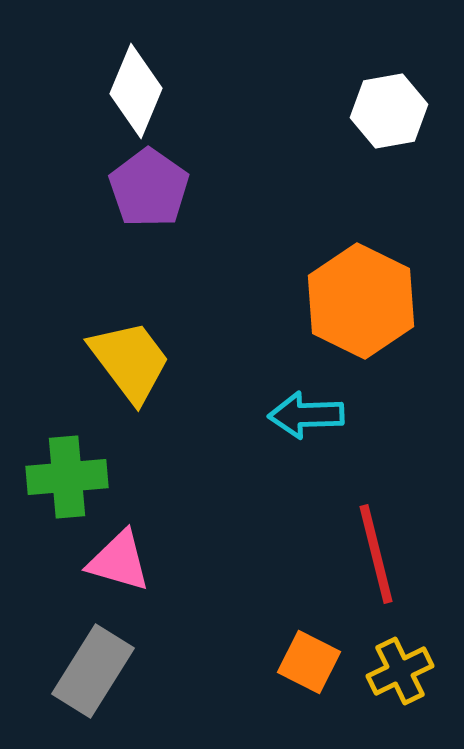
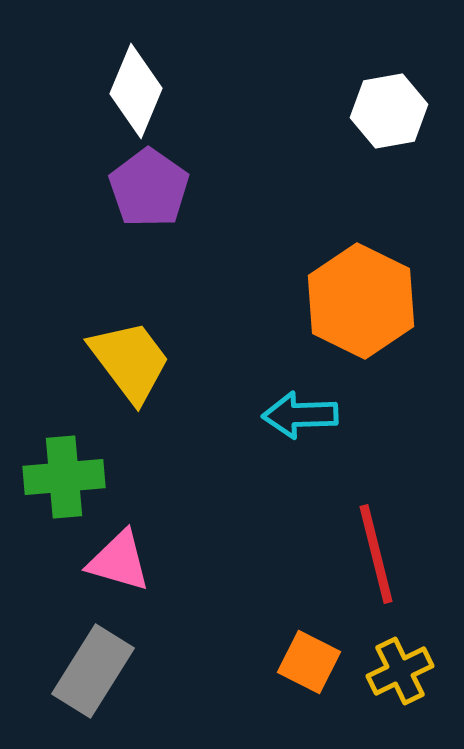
cyan arrow: moved 6 px left
green cross: moved 3 px left
